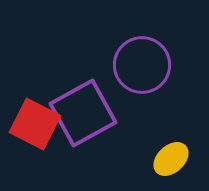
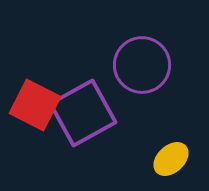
red square: moved 19 px up
